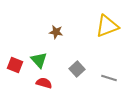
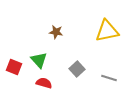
yellow triangle: moved 5 px down; rotated 10 degrees clockwise
red square: moved 1 px left, 2 px down
